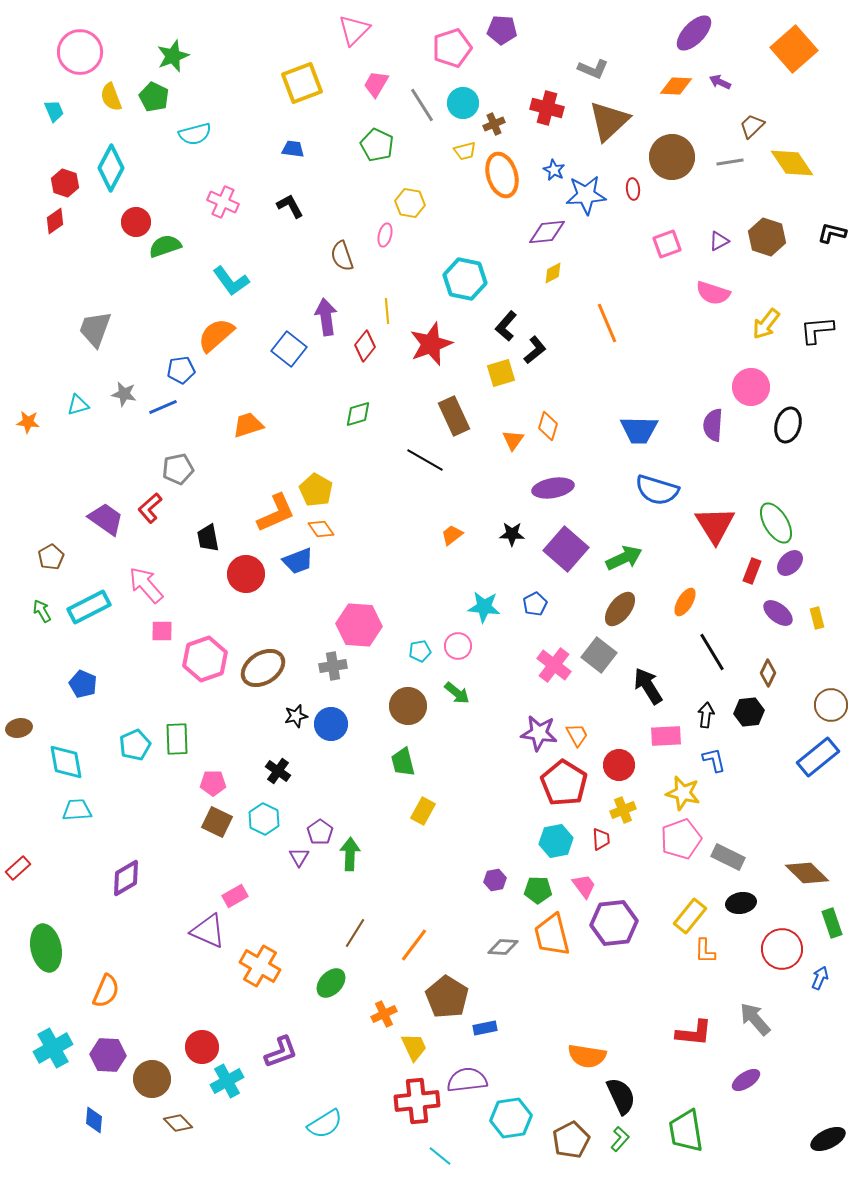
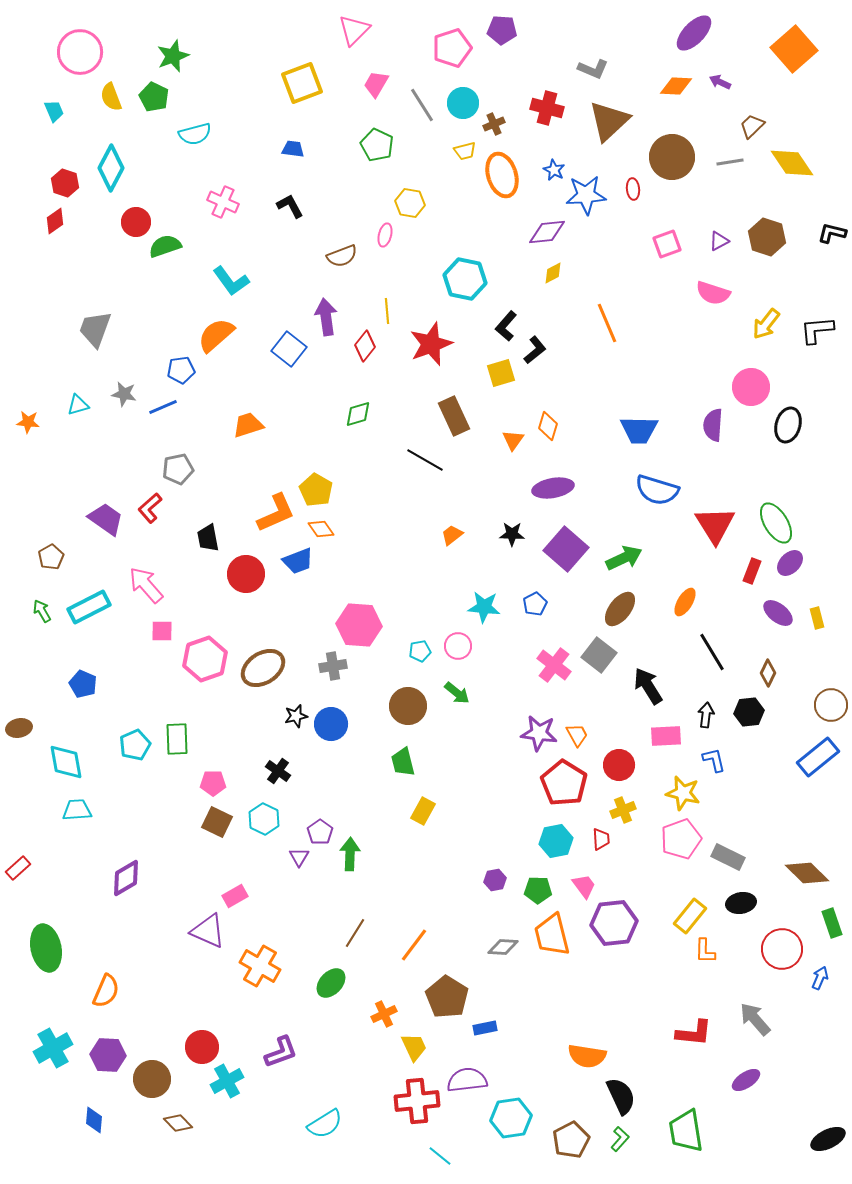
brown semicircle at (342, 256): rotated 92 degrees counterclockwise
